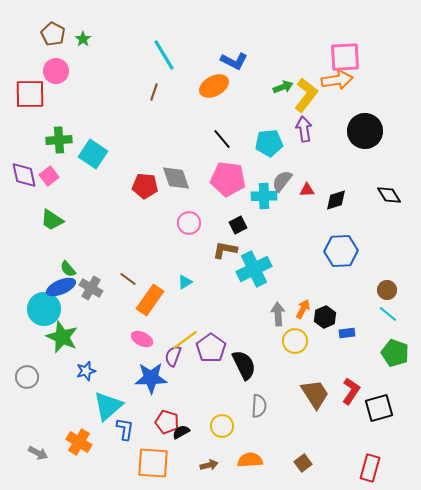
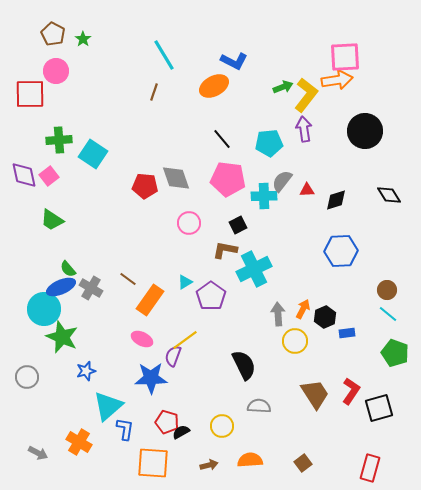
purple pentagon at (211, 348): moved 52 px up
gray semicircle at (259, 406): rotated 90 degrees counterclockwise
